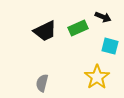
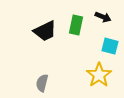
green rectangle: moved 2 px left, 3 px up; rotated 54 degrees counterclockwise
yellow star: moved 2 px right, 2 px up
